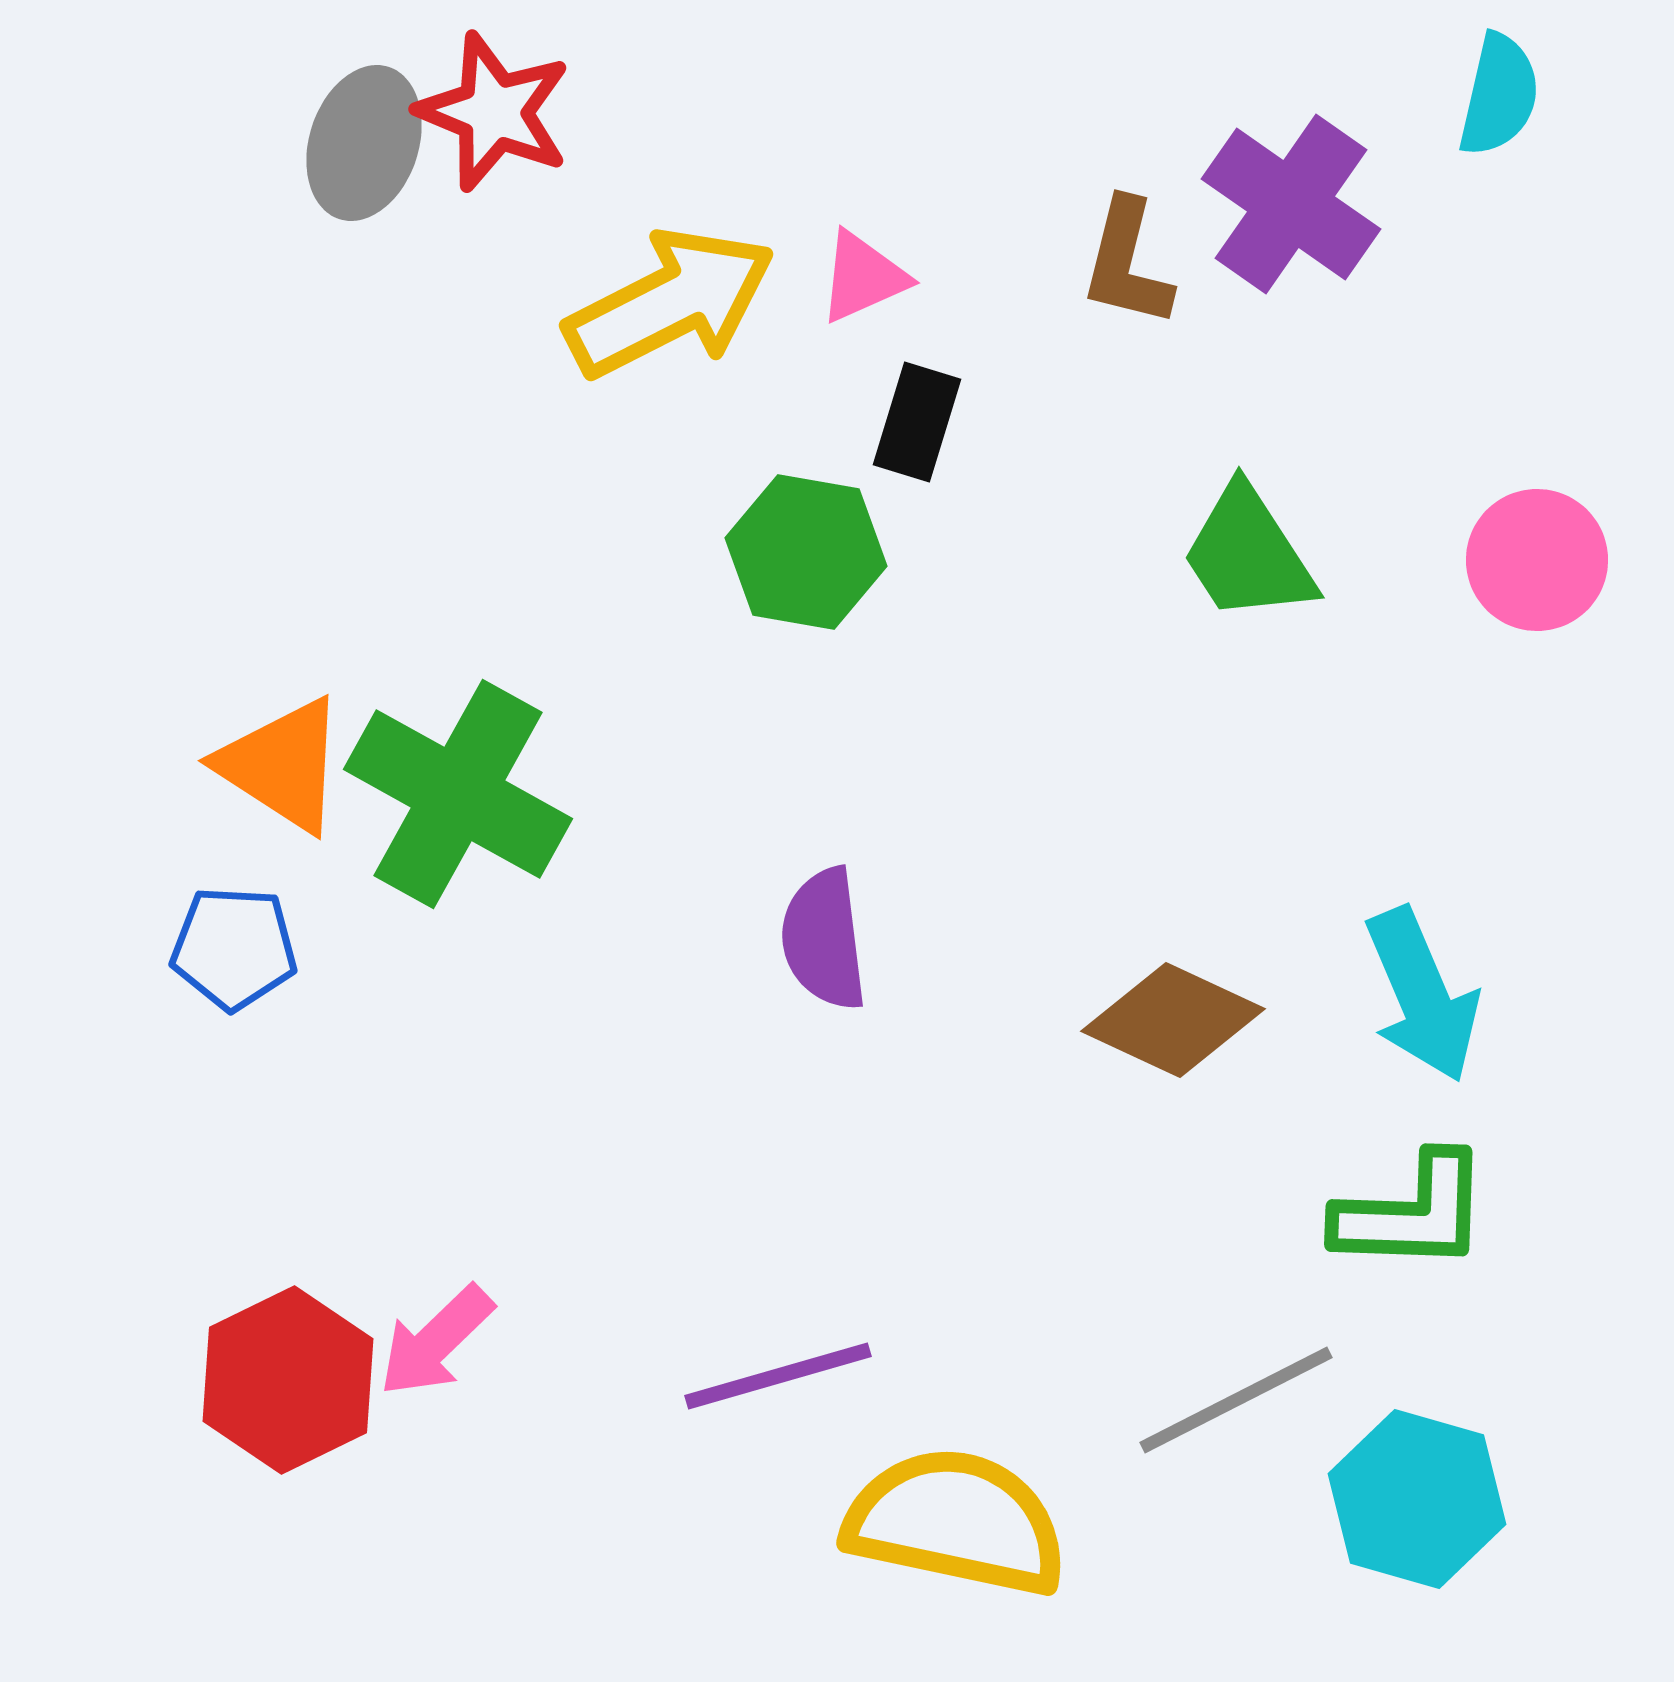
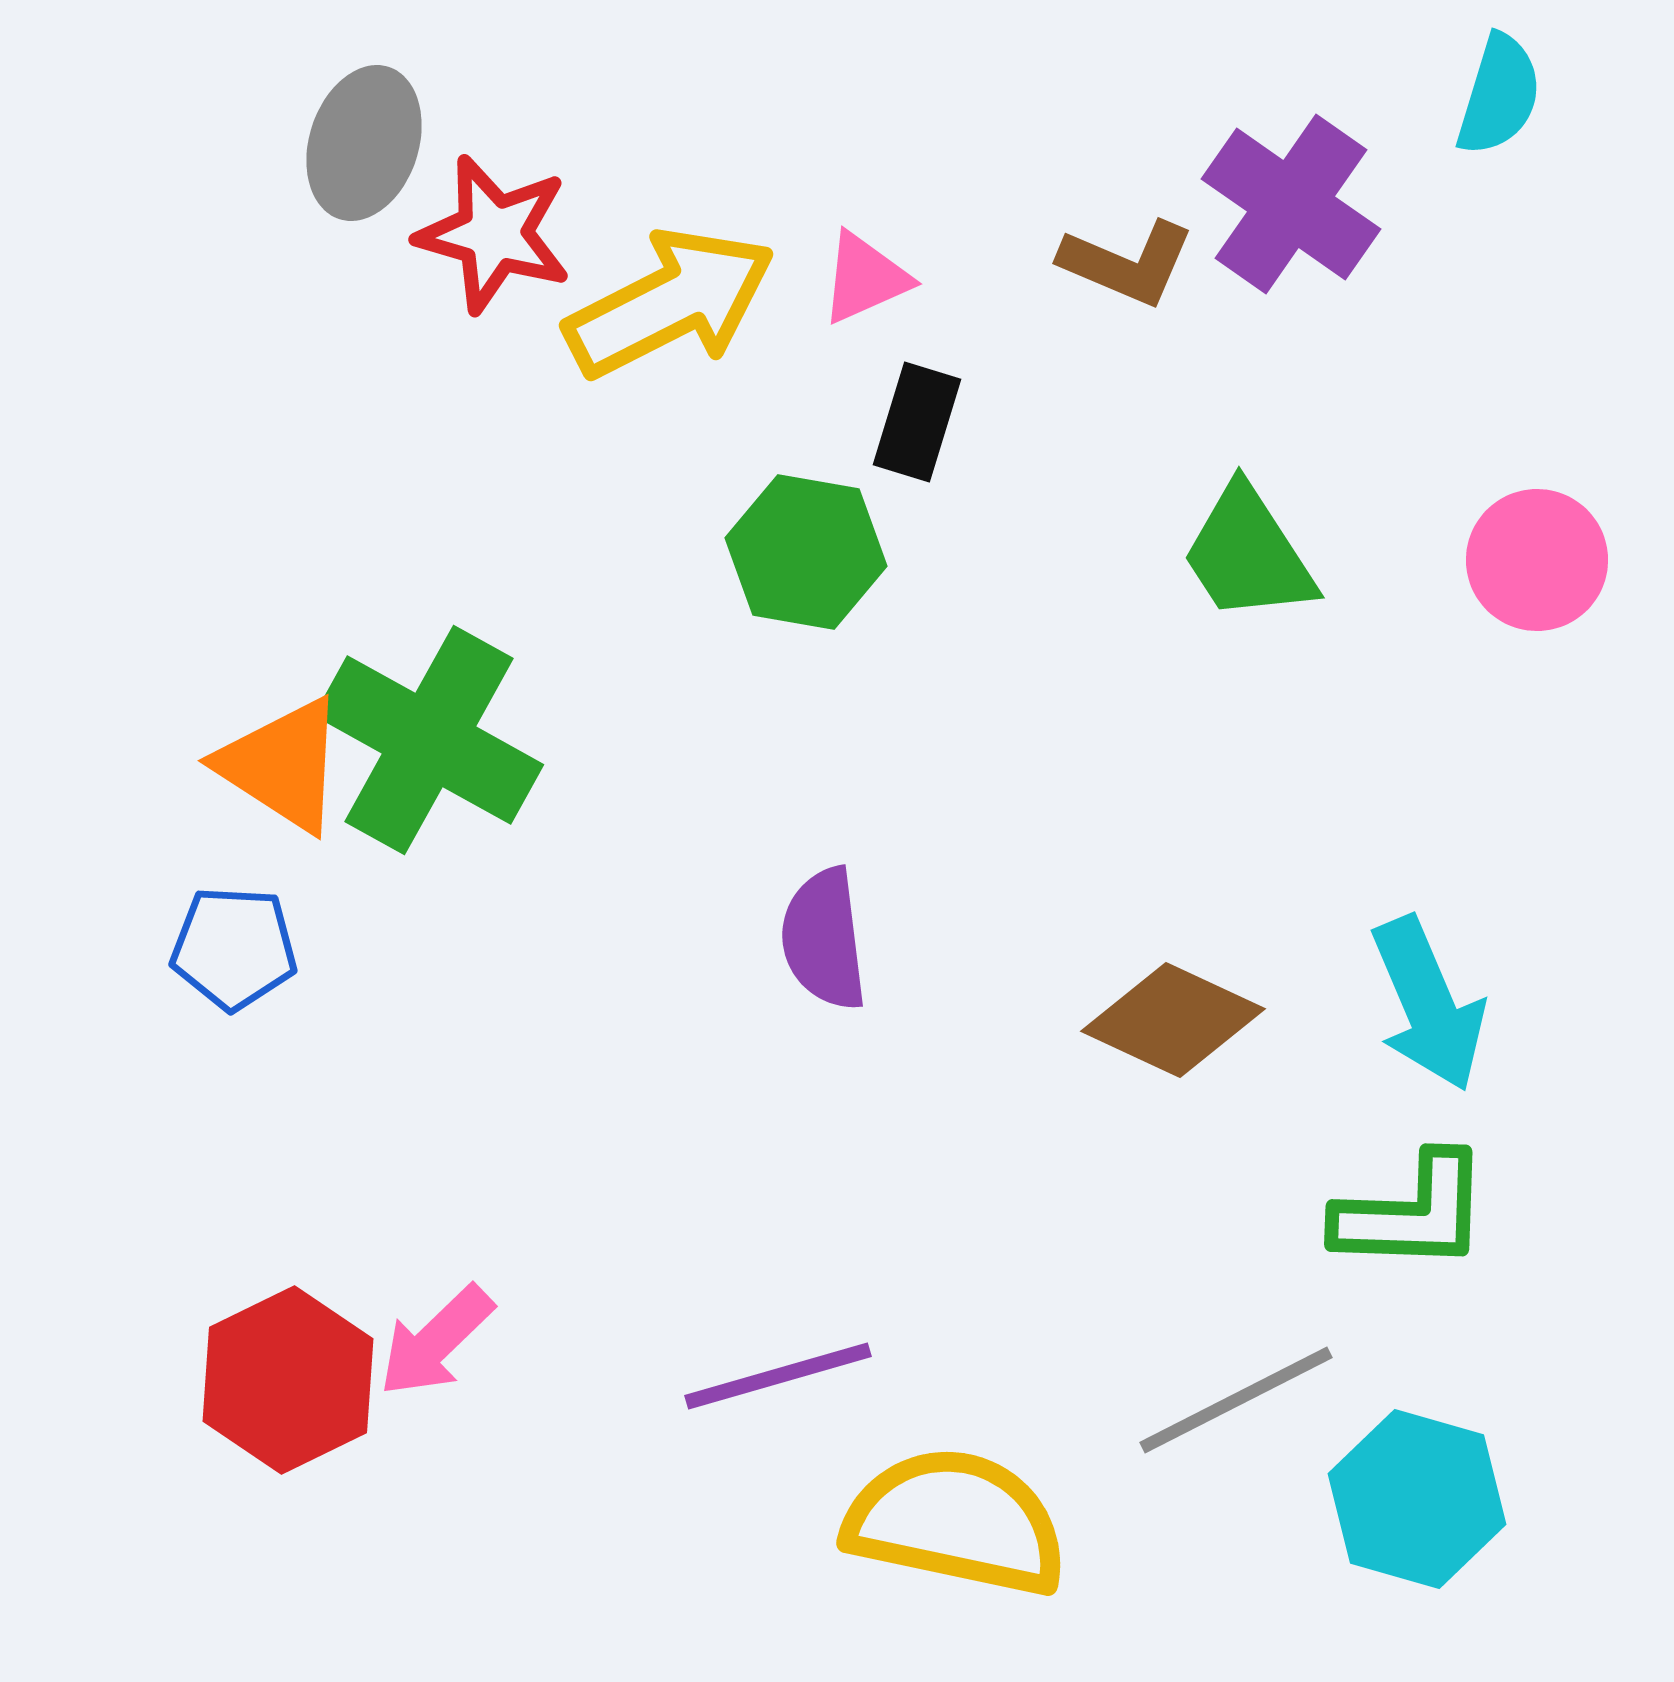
cyan semicircle: rotated 4 degrees clockwise
red star: moved 122 px down; rotated 6 degrees counterclockwise
brown L-shape: rotated 81 degrees counterclockwise
pink triangle: moved 2 px right, 1 px down
green cross: moved 29 px left, 54 px up
cyan arrow: moved 6 px right, 9 px down
